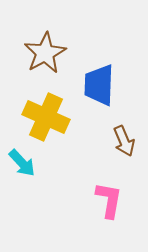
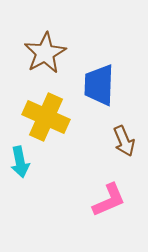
cyan arrow: moved 2 px left, 1 px up; rotated 32 degrees clockwise
pink L-shape: rotated 57 degrees clockwise
